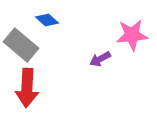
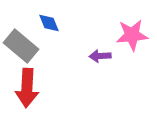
blue diamond: moved 2 px right, 3 px down; rotated 25 degrees clockwise
gray rectangle: moved 1 px down
purple arrow: moved 3 px up; rotated 25 degrees clockwise
